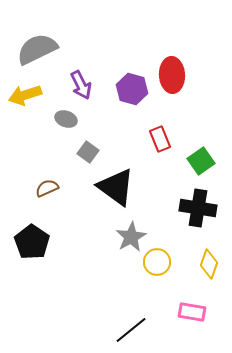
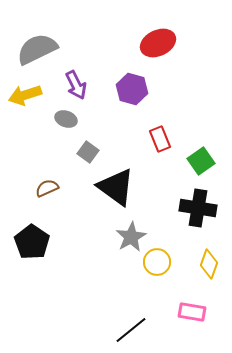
red ellipse: moved 14 px left, 32 px up; rotated 68 degrees clockwise
purple arrow: moved 5 px left
